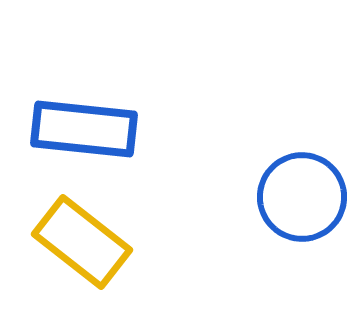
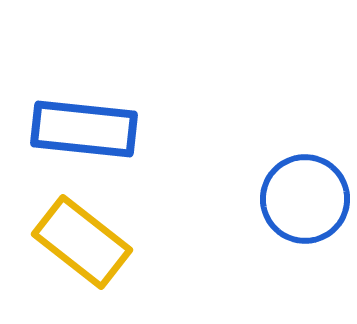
blue circle: moved 3 px right, 2 px down
